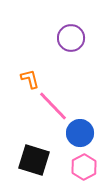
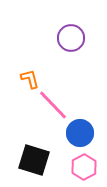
pink line: moved 1 px up
